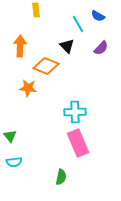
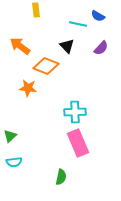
cyan line: rotated 48 degrees counterclockwise
orange arrow: rotated 55 degrees counterclockwise
green triangle: rotated 24 degrees clockwise
